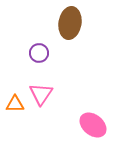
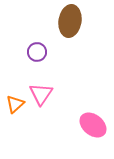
brown ellipse: moved 2 px up
purple circle: moved 2 px left, 1 px up
orange triangle: rotated 42 degrees counterclockwise
